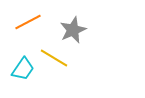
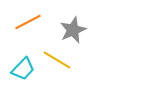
yellow line: moved 3 px right, 2 px down
cyan trapezoid: rotated 10 degrees clockwise
